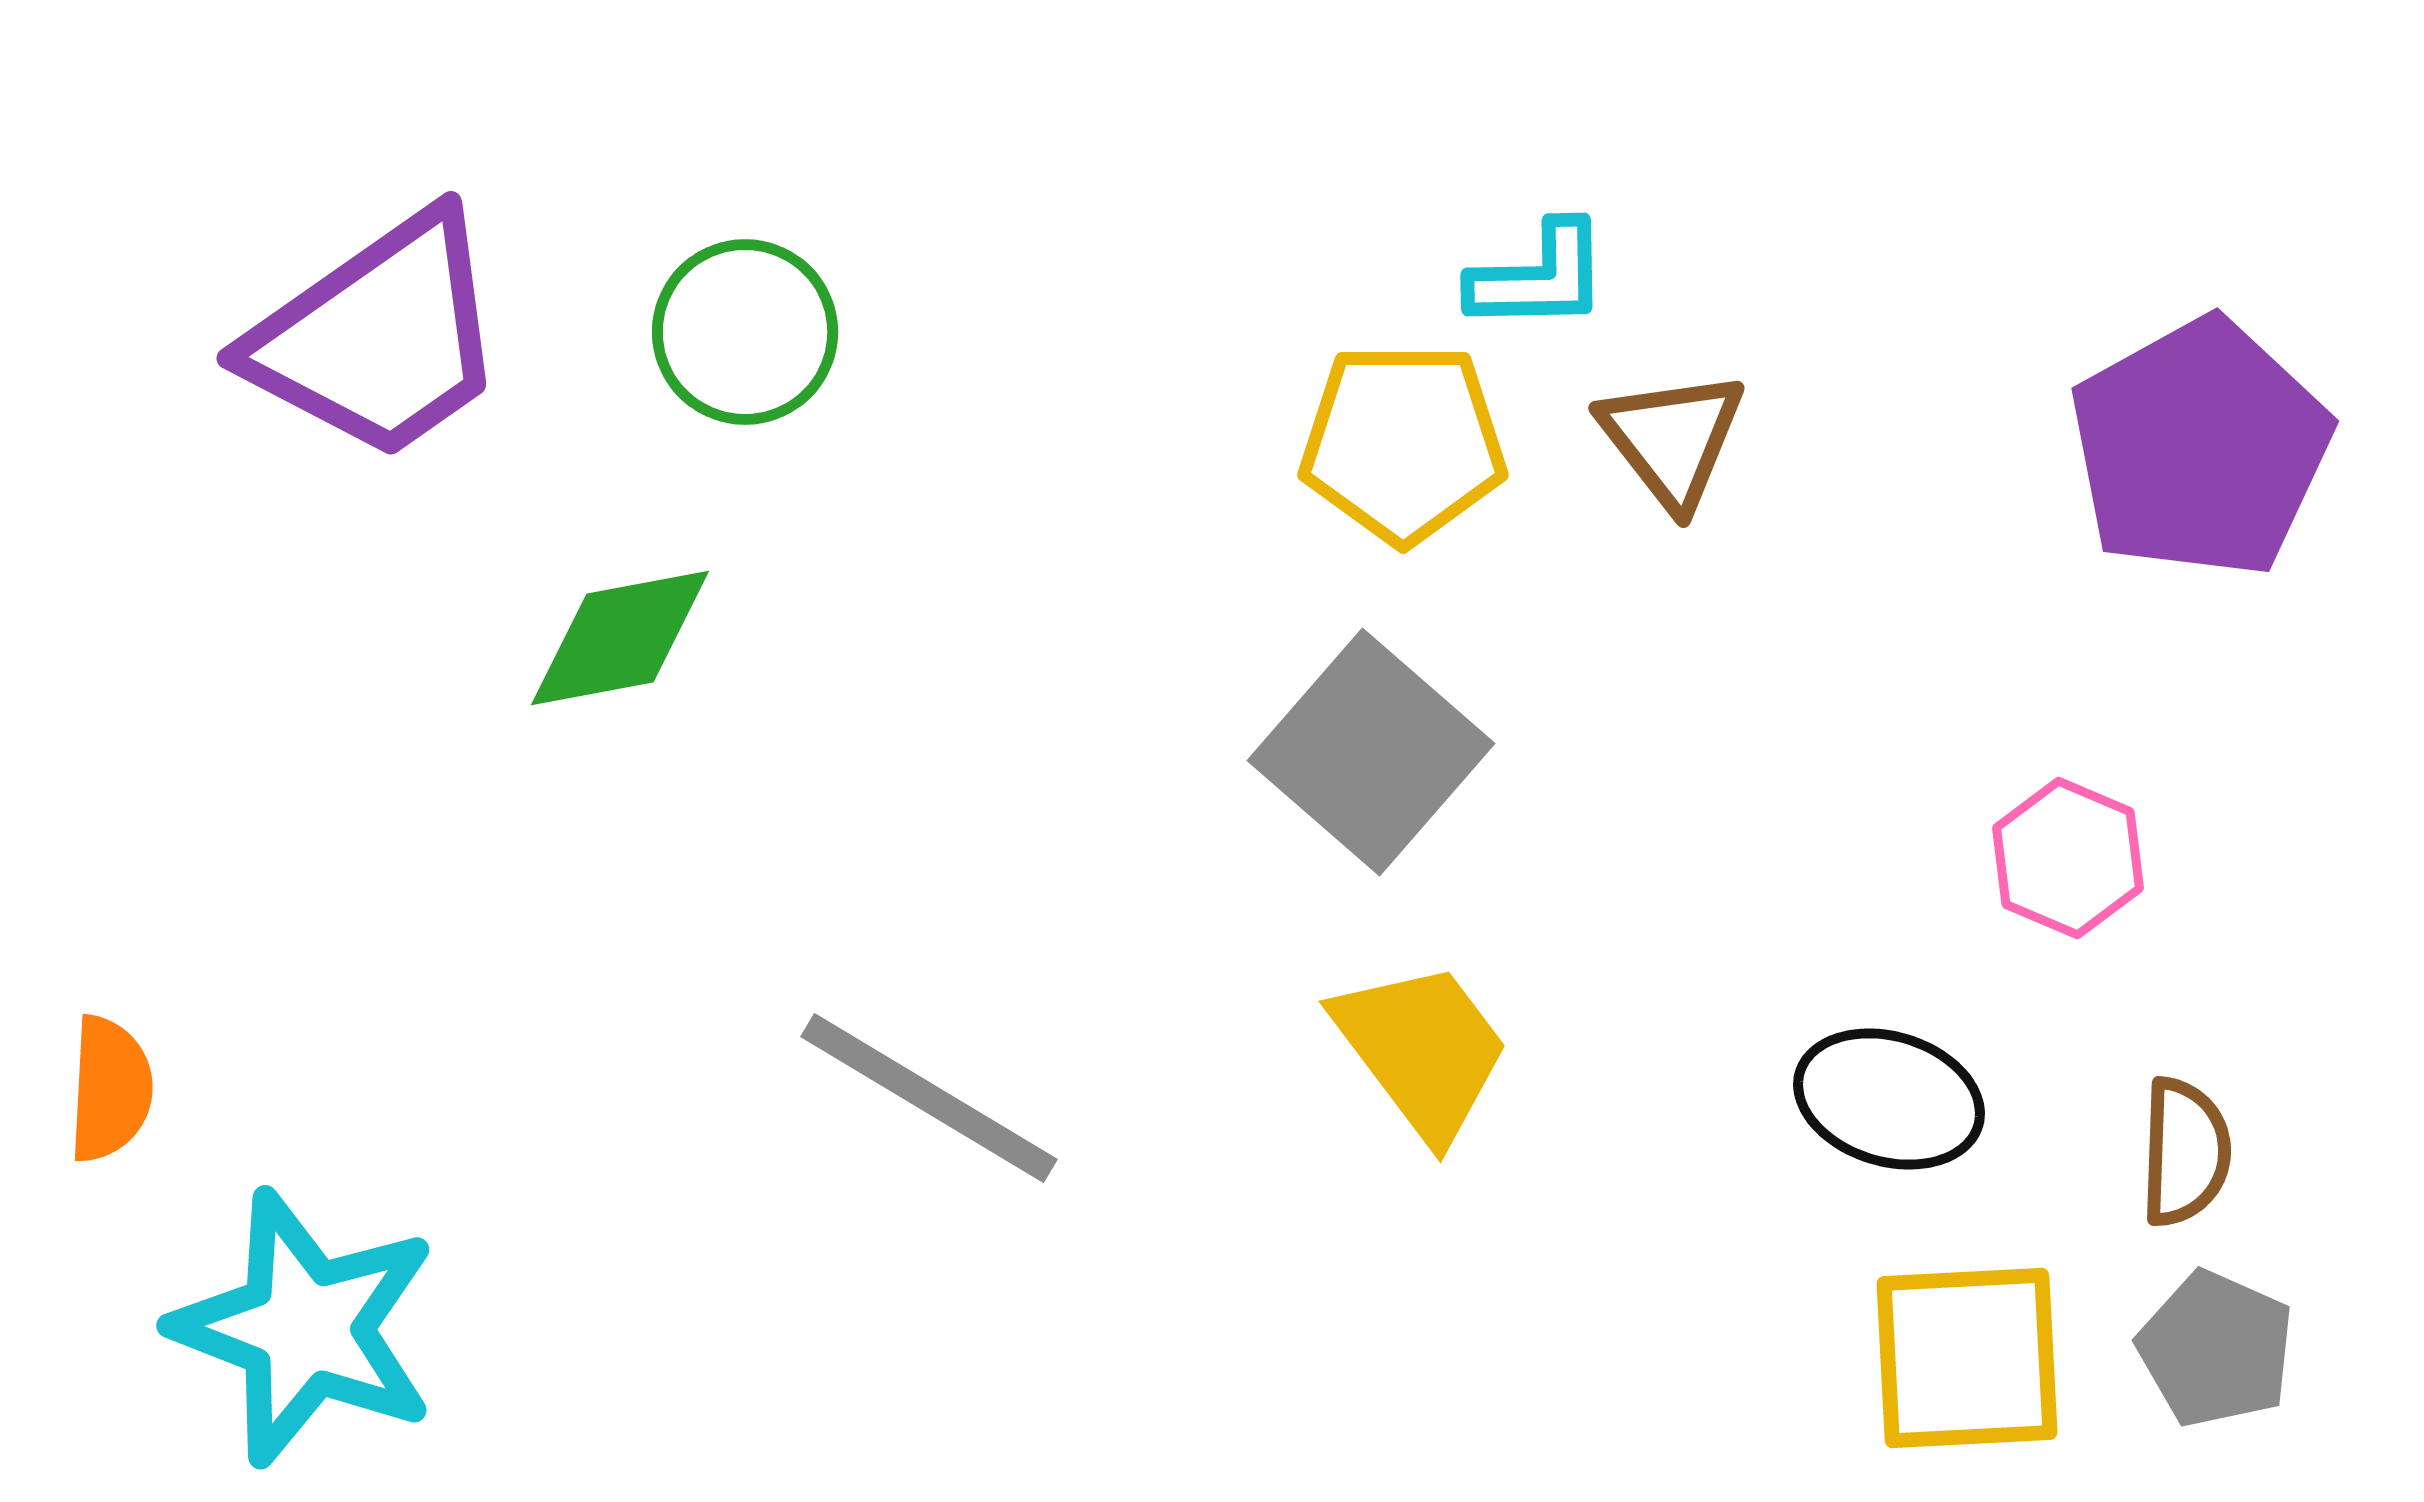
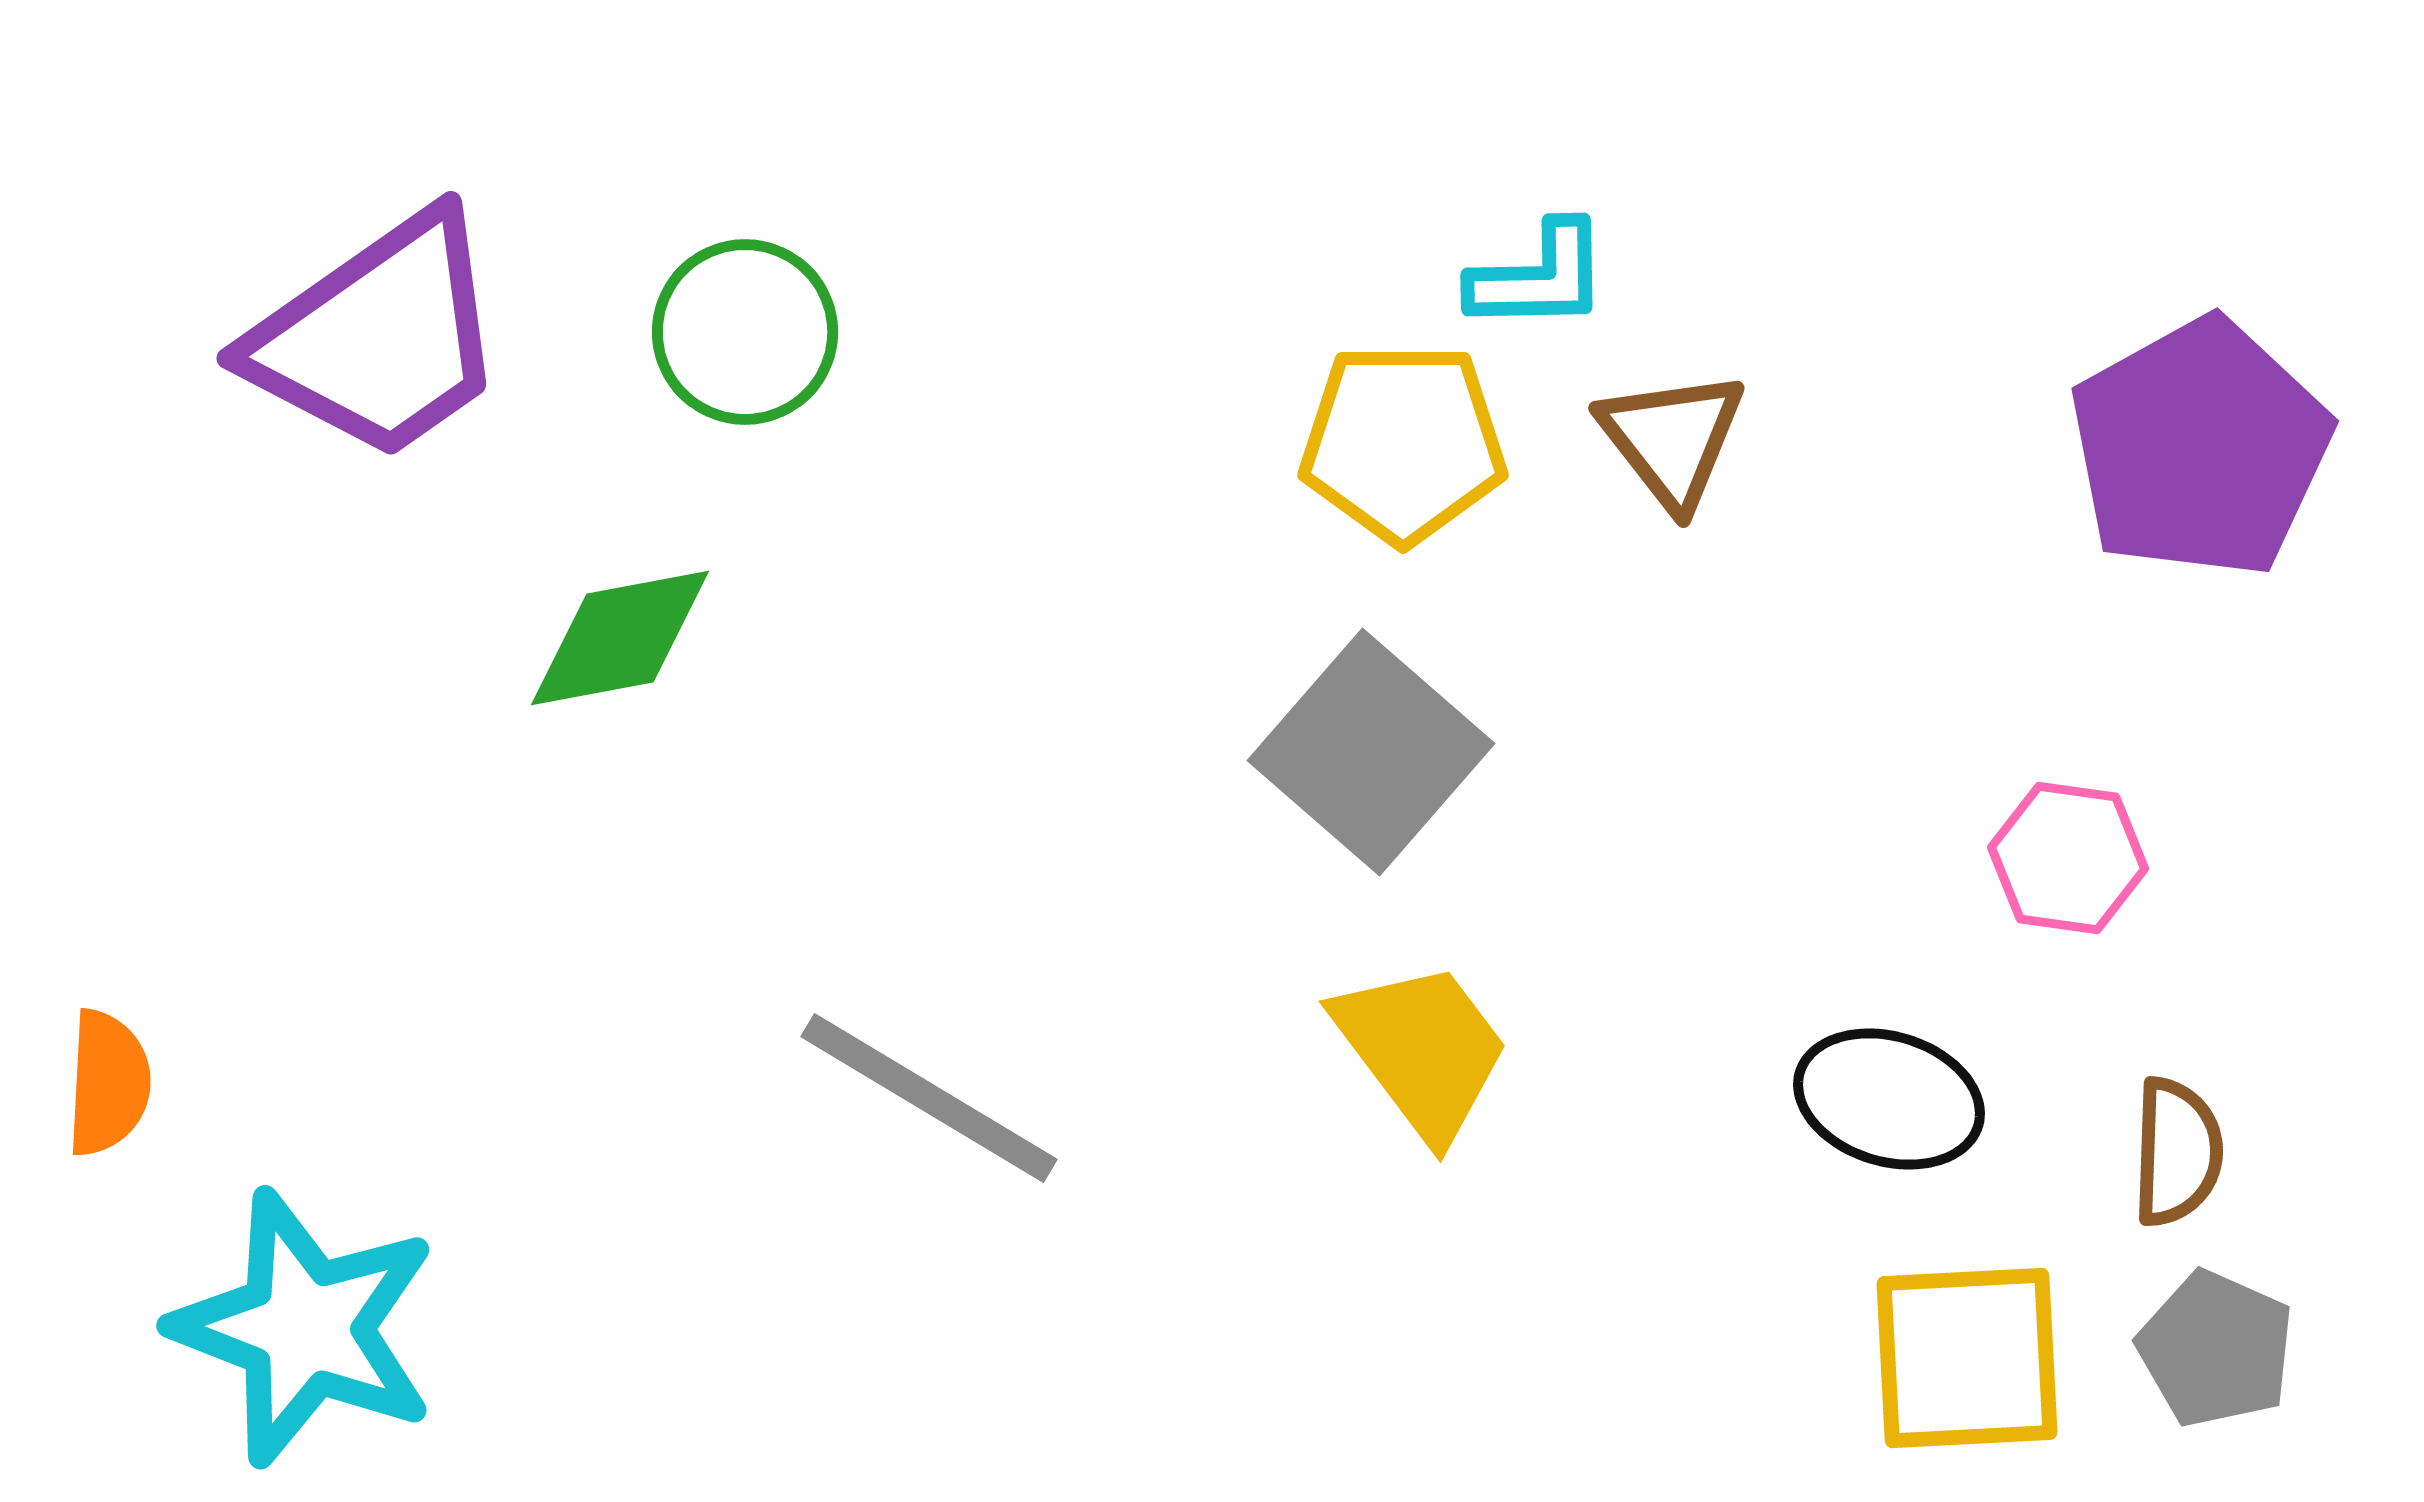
pink hexagon: rotated 15 degrees counterclockwise
orange semicircle: moved 2 px left, 6 px up
brown semicircle: moved 8 px left
